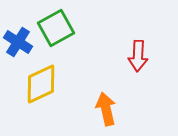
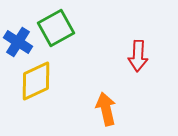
yellow diamond: moved 5 px left, 3 px up
